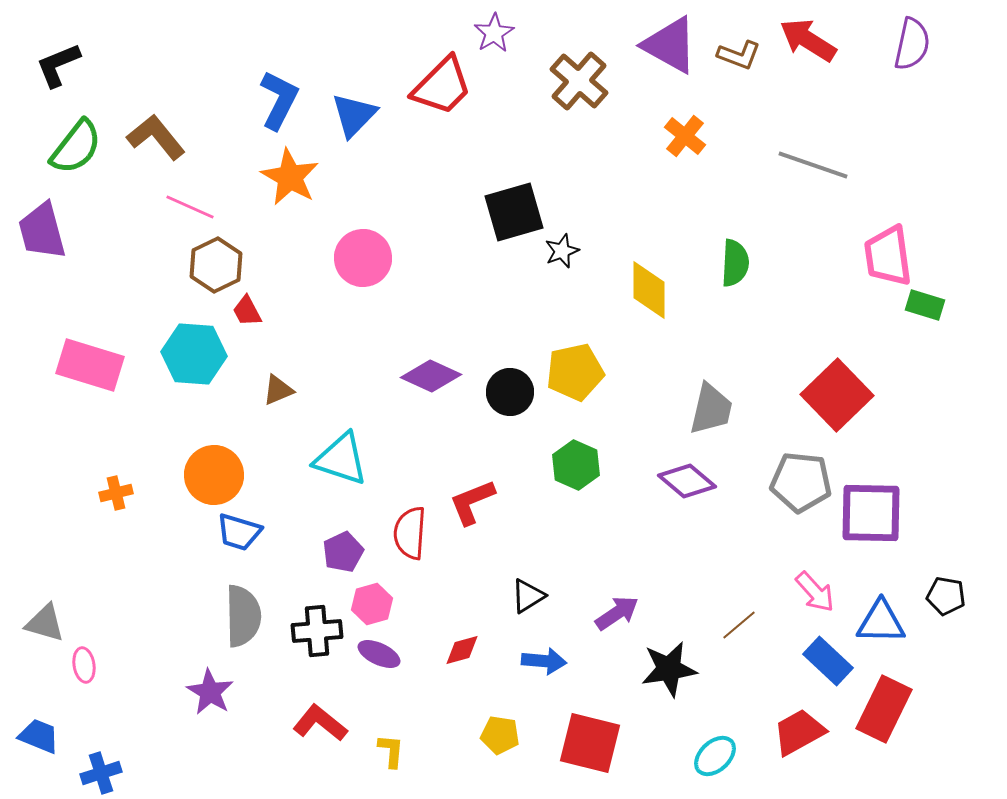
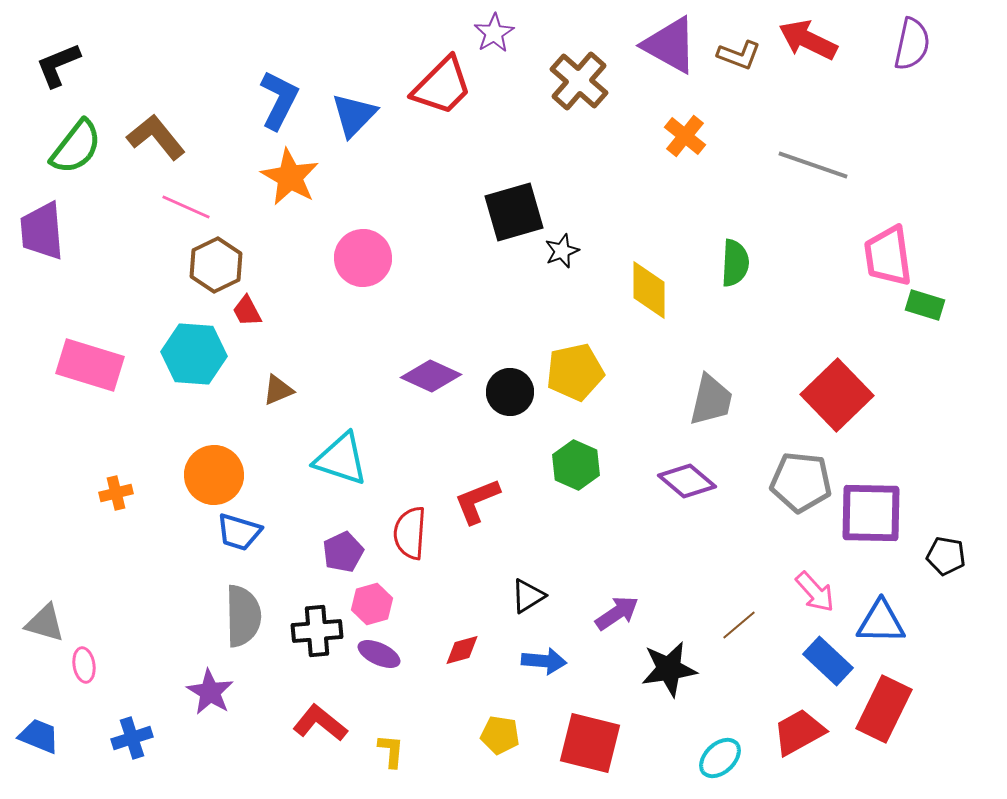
red arrow at (808, 40): rotated 6 degrees counterclockwise
pink line at (190, 207): moved 4 px left
purple trapezoid at (42, 231): rotated 10 degrees clockwise
gray trapezoid at (711, 409): moved 9 px up
red L-shape at (472, 502): moved 5 px right, 1 px up
black pentagon at (946, 596): moved 40 px up
cyan ellipse at (715, 756): moved 5 px right, 2 px down
blue cross at (101, 773): moved 31 px right, 35 px up
